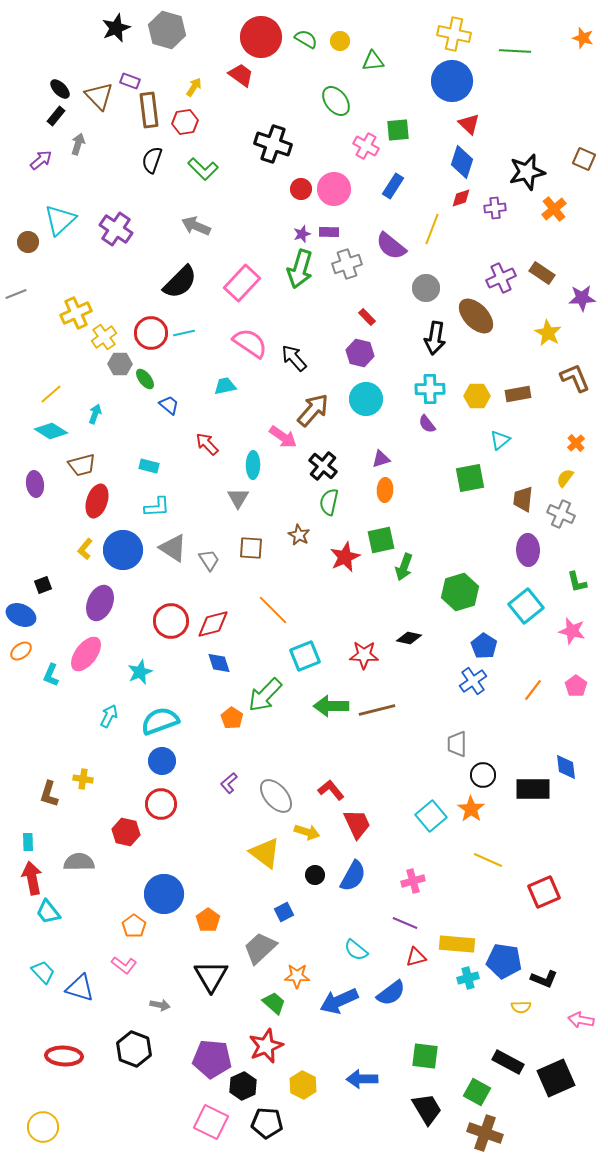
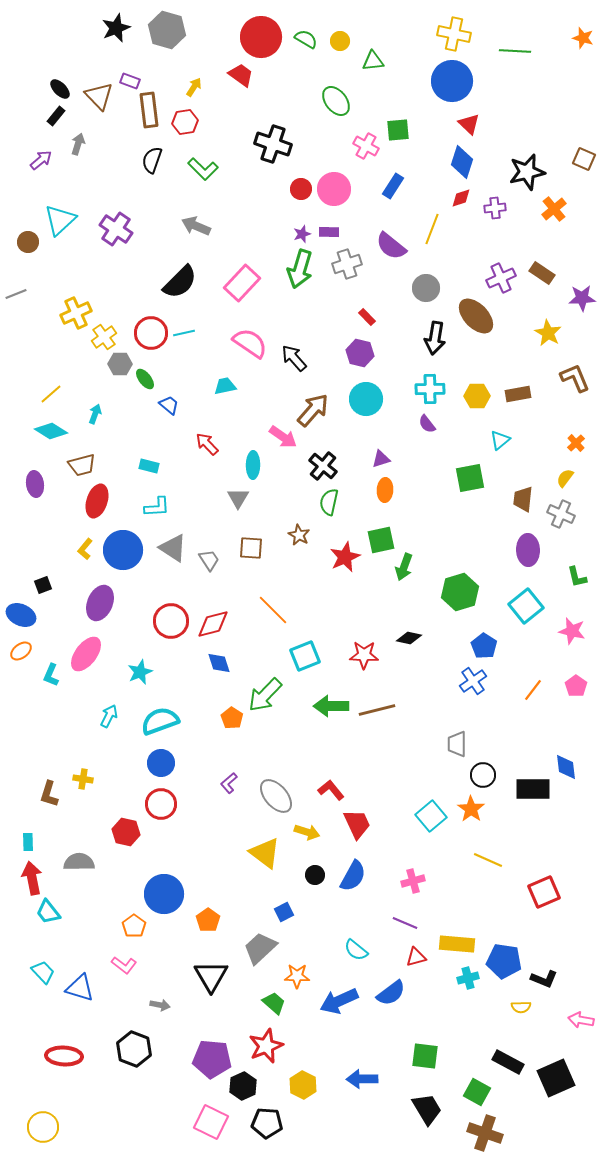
green L-shape at (577, 582): moved 5 px up
blue circle at (162, 761): moved 1 px left, 2 px down
